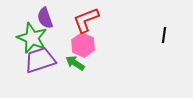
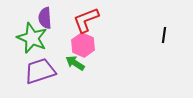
purple semicircle: rotated 15 degrees clockwise
purple trapezoid: moved 11 px down
